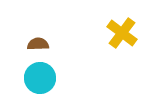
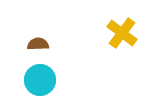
cyan circle: moved 2 px down
